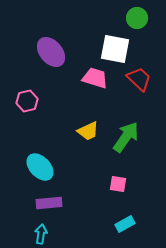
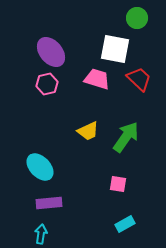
pink trapezoid: moved 2 px right, 1 px down
pink hexagon: moved 20 px right, 17 px up
